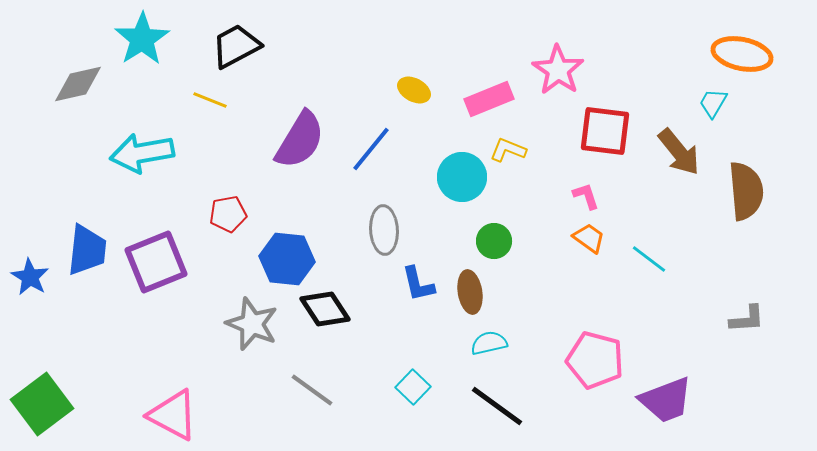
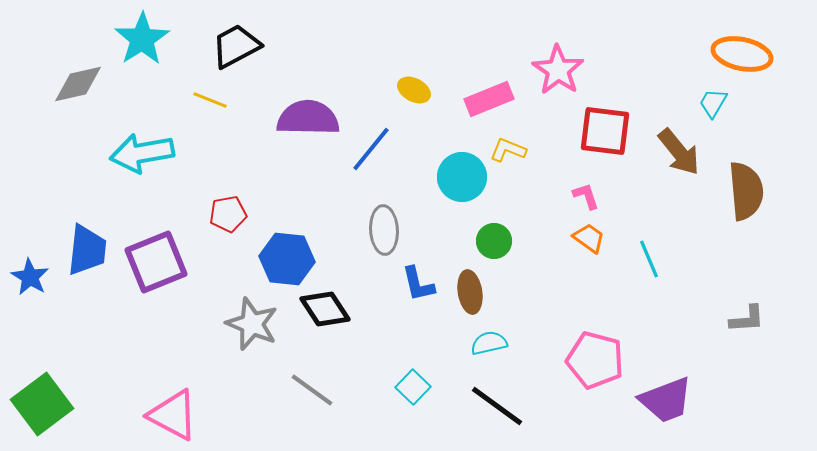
purple semicircle: moved 8 px right, 22 px up; rotated 120 degrees counterclockwise
cyan line: rotated 30 degrees clockwise
